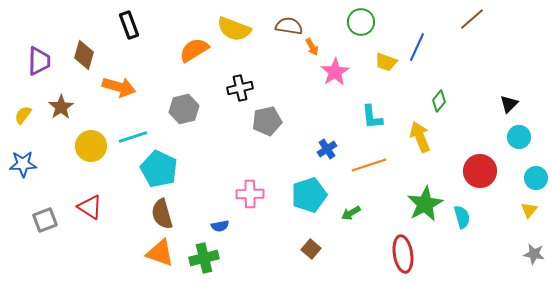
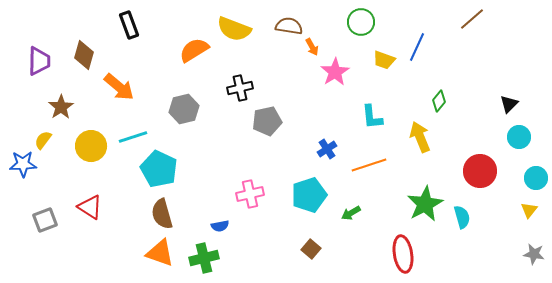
yellow trapezoid at (386, 62): moved 2 px left, 2 px up
orange arrow at (119, 87): rotated 24 degrees clockwise
yellow semicircle at (23, 115): moved 20 px right, 25 px down
pink cross at (250, 194): rotated 12 degrees counterclockwise
